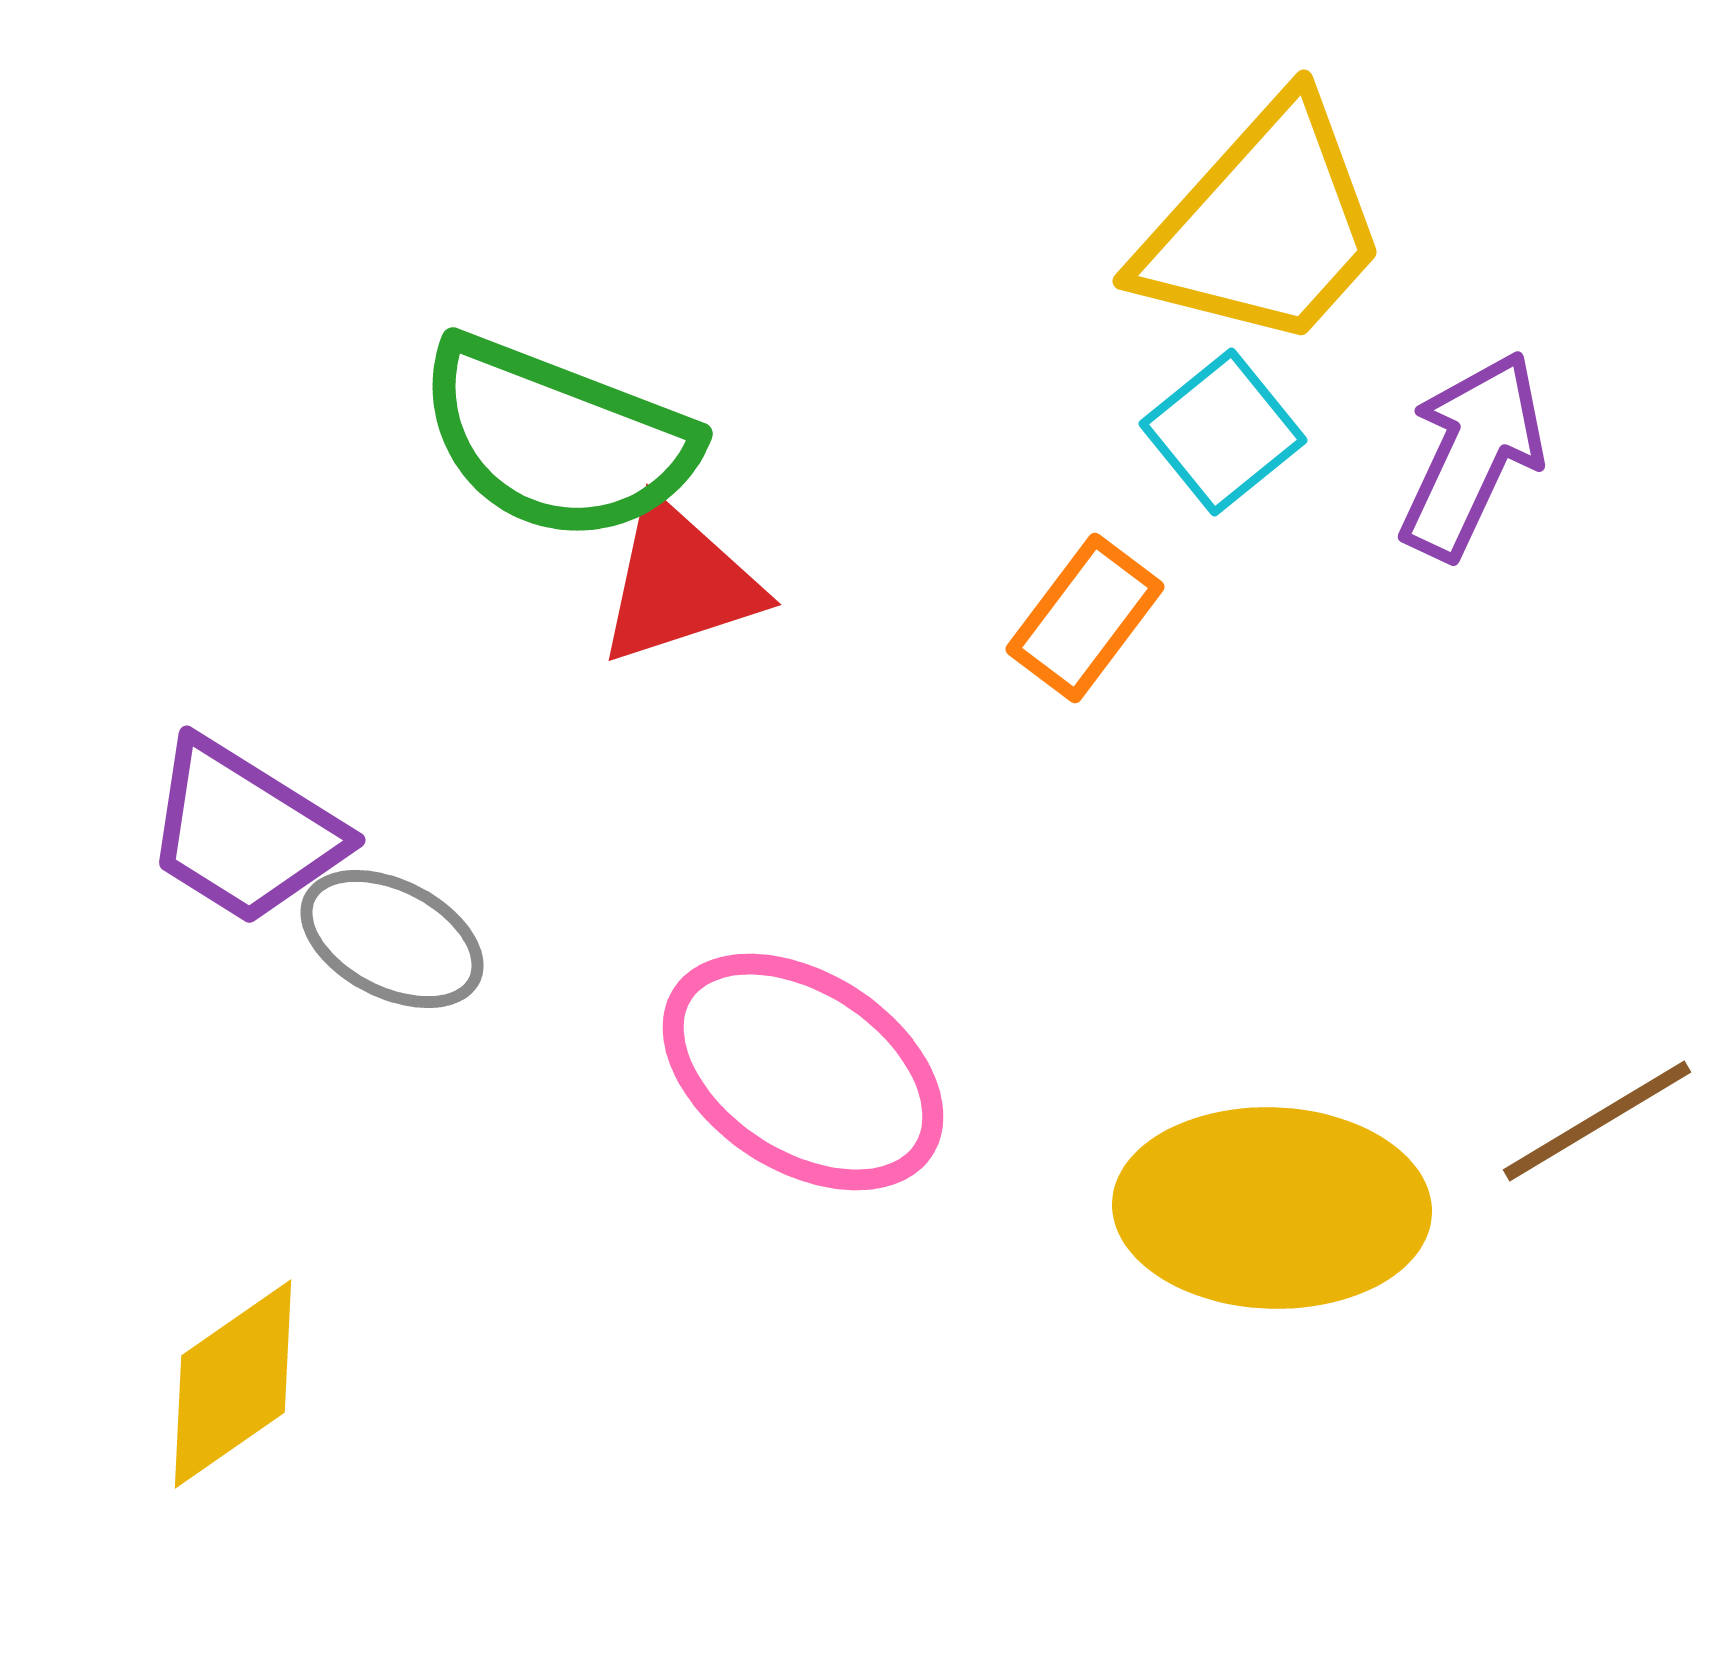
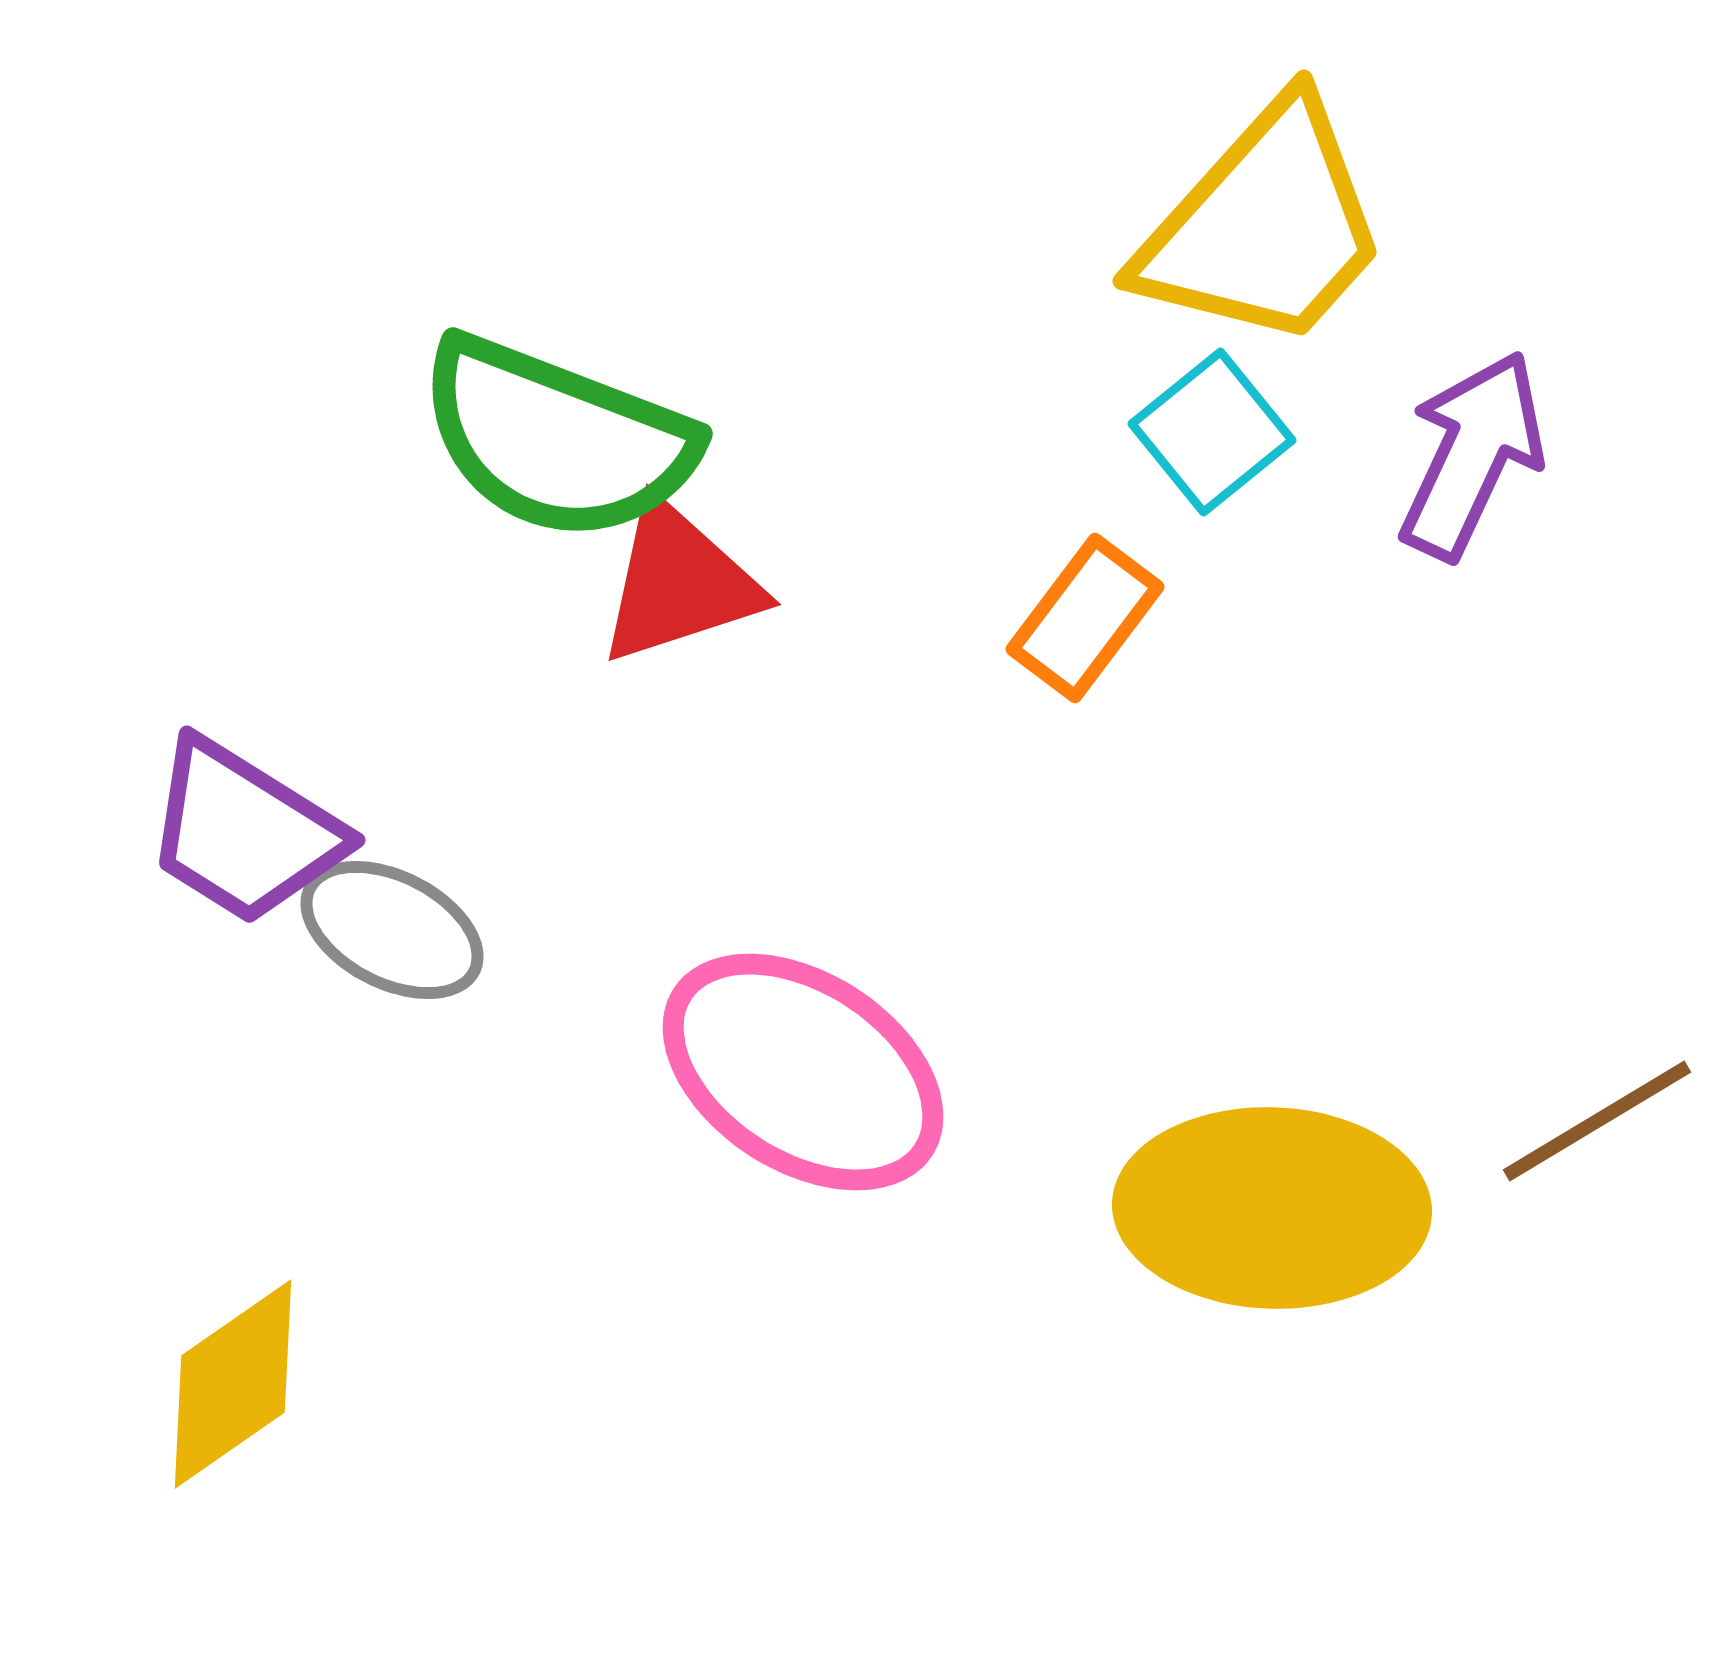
cyan square: moved 11 px left
gray ellipse: moved 9 px up
